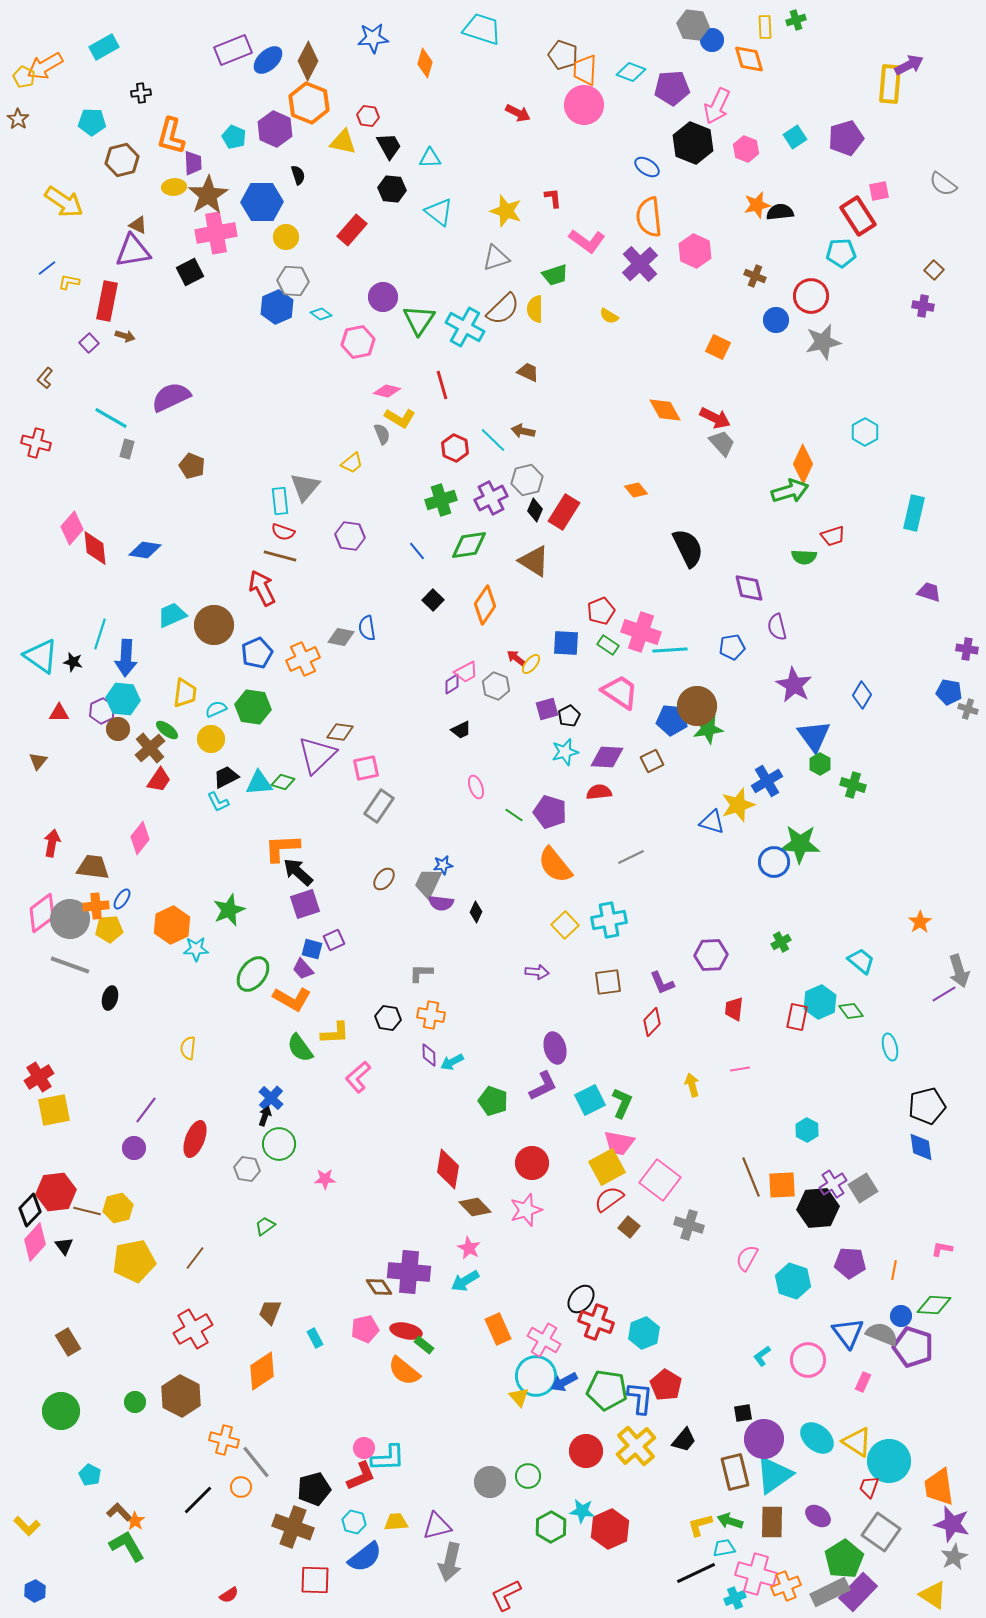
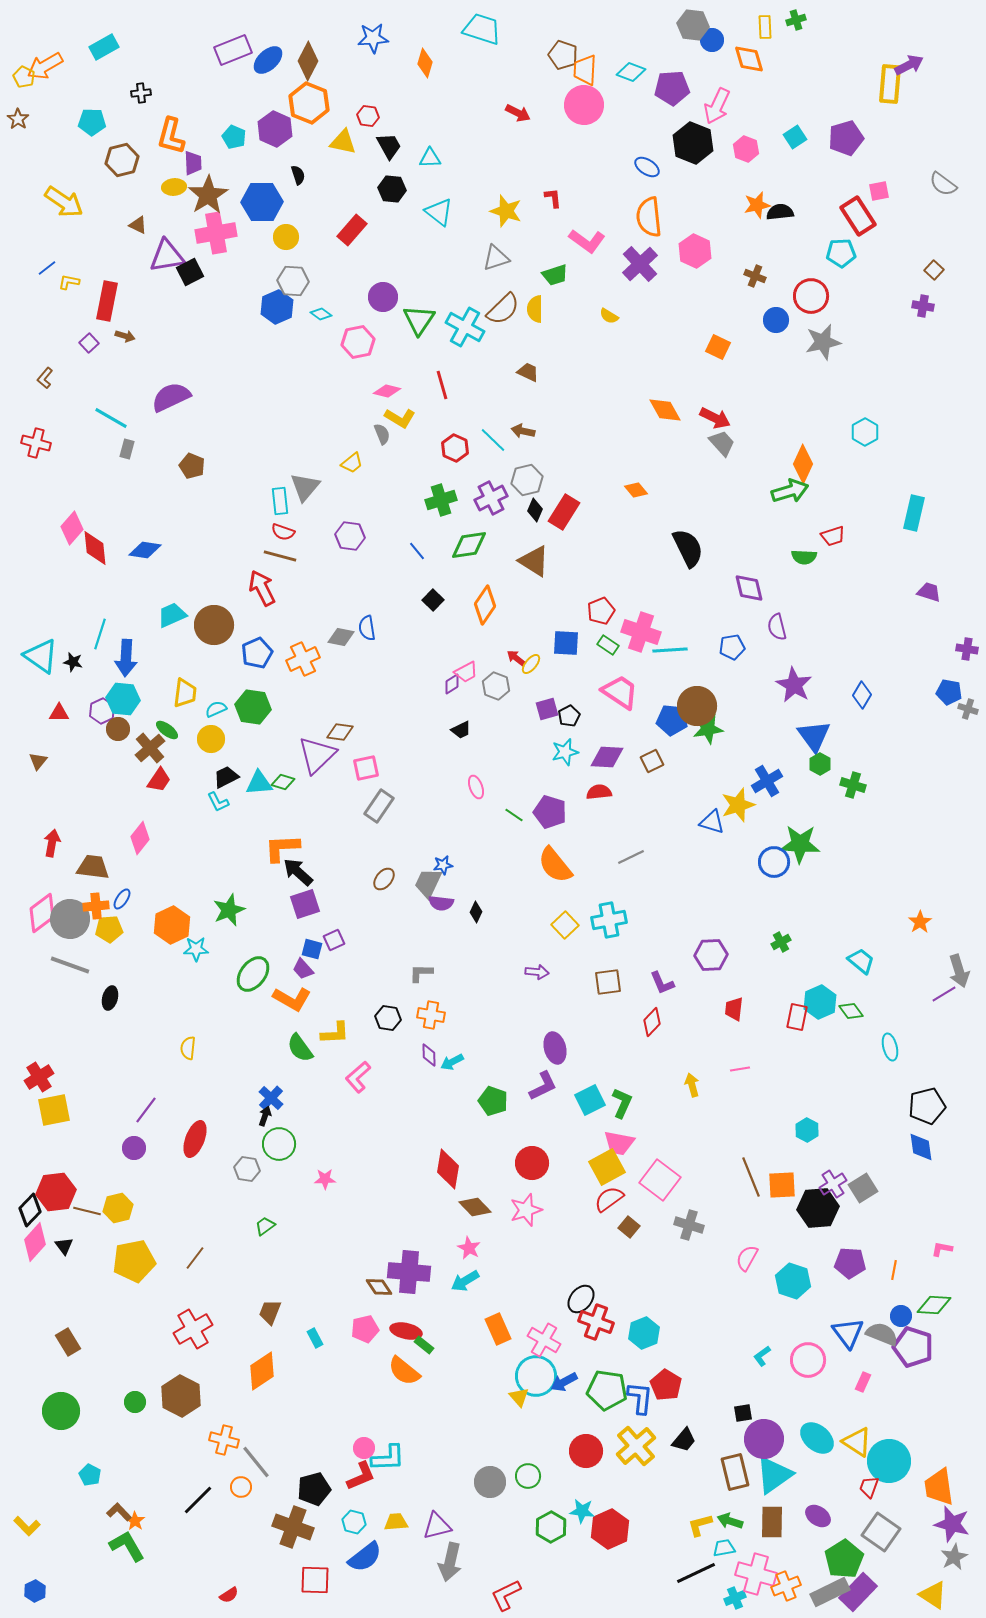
purple triangle at (133, 251): moved 34 px right, 5 px down
